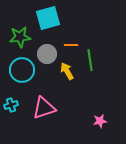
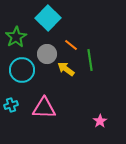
cyan square: rotated 30 degrees counterclockwise
green star: moved 4 px left; rotated 25 degrees counterclockwise
orange line: rotated 40 degrees clockwise
yellow arrow: moved 1 px left, 2 px up; rotated 24 degrees counterclockwise
pink triangle: rotated 20 degrees clockwise
pink star: rotated 24 degrees counterclockwise
